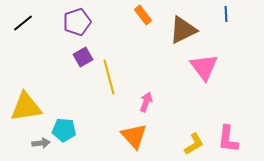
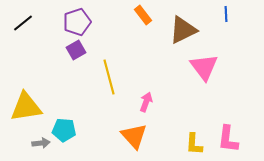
purple square: moved 7 px left, 7 px up
yellow L-shape: rotated 125 degrees clockwise
